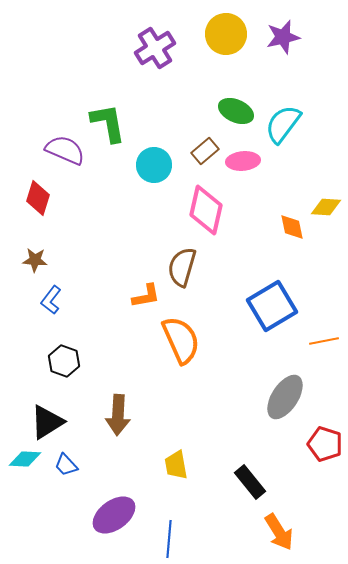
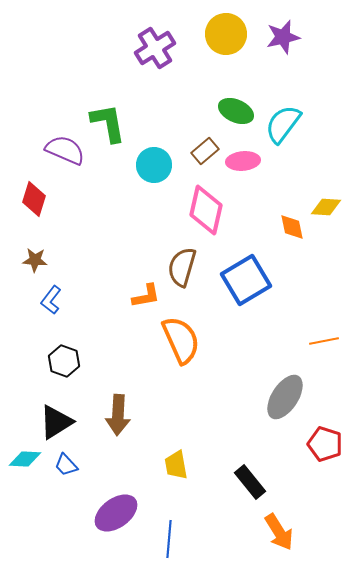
red diamond: moved 4 px left, 1 px down
blue square: moved 26 px left, 26 px up
black triangle: moved 9 px right
purple ellipse: moved 2 px right, 2 px up
